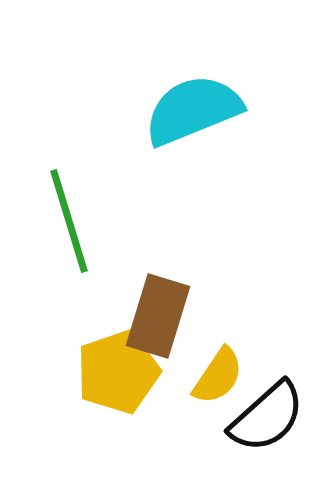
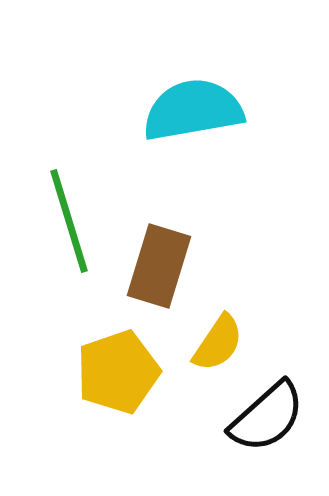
cyan semicircle: rotated 12 degrees clockwise
brown rectangle: moved 1 px right, 50 px up
yellow semicircle: moved 33 px up
